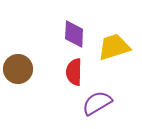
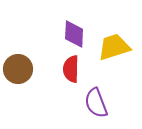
red semicircle: moved 3 px left, 3 px up
purple semicircle: moved 1 px left; rotated 80 degrees counterclockwise
